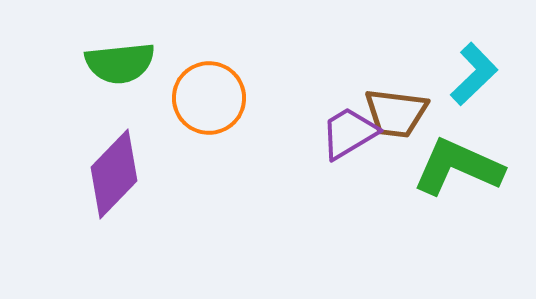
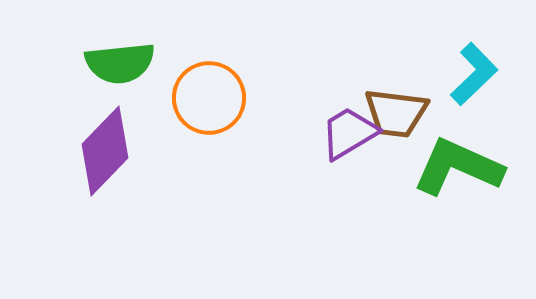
purple diamond: moved 9 px left, 23 px up
